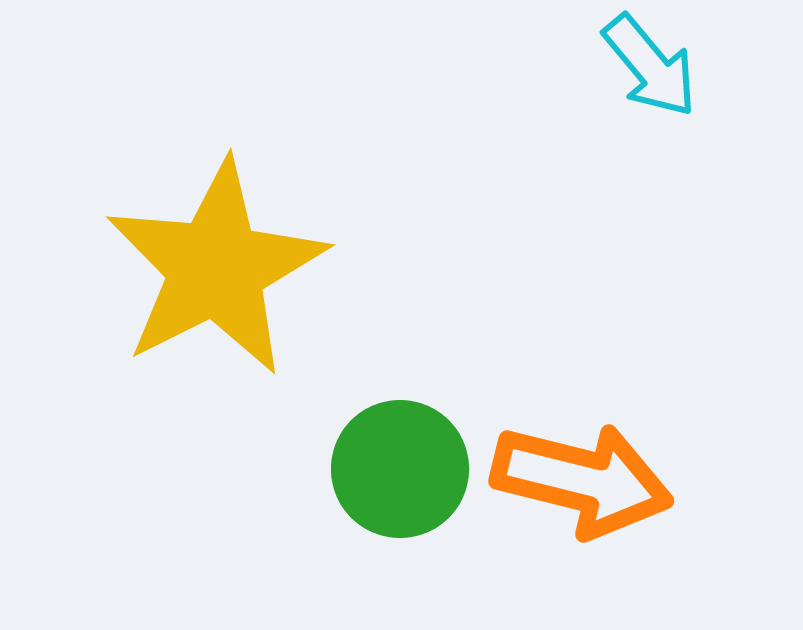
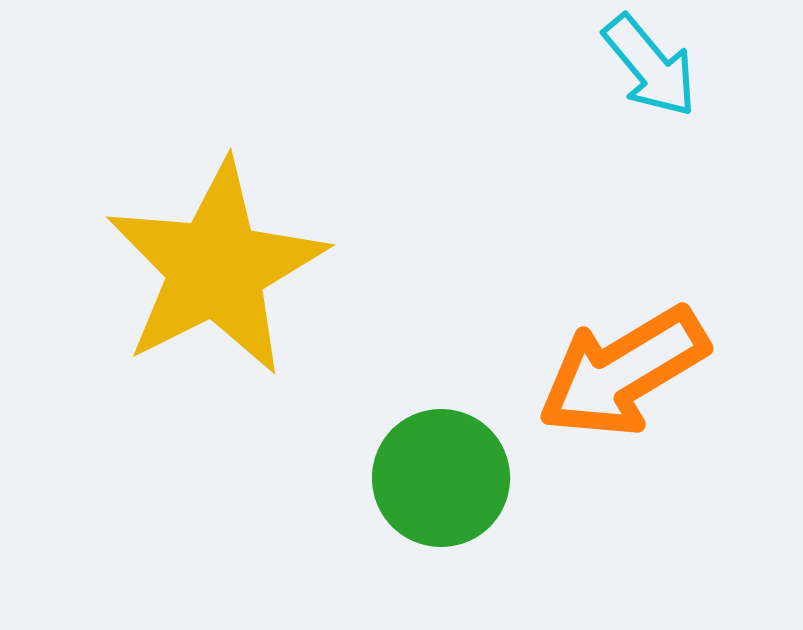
green circle: moved 41 px right, 9 px down
orange arrow: moved 41 px right, 108 px up; rotated 135 degrees clockwise
